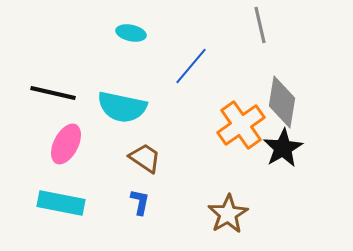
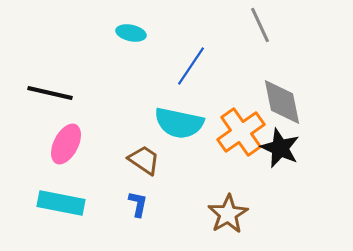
gray line: rotated 12 degrees counterclockwise
blue line: rotated 6 degrees counterclockwise
black line: moved 3 px left
gray diamond: rotated 21 degrees counterclockwise
cyan semicircle: moved 57 px right, 16 px down
orange cross: moved 7 px down
black star: moved 3 px left; rotated 18 degrees counterclockwise
brown trapezoid: moved 1 px left, 2 px down
blue L-shape: moved 2 px left, 2 px down
